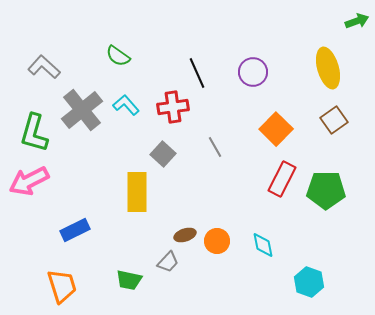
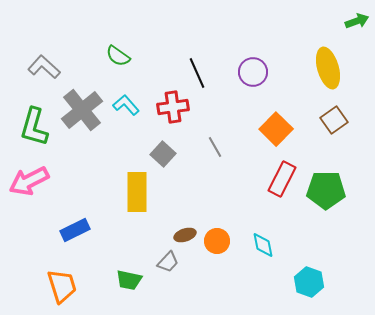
green L-shape: moved 6 px up
